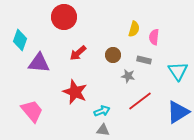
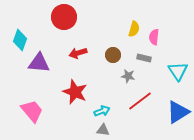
red arrow: rotated 24 degrees clockwise
gray rectangle: moved 2 px up
